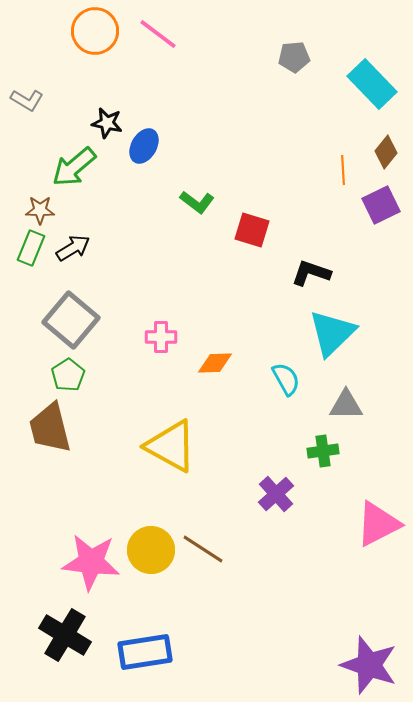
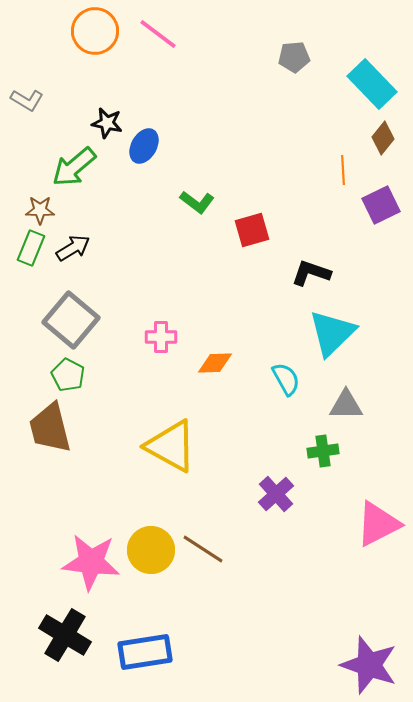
brown diamond: moved 3 px left, 14 px up
red square: rotated 33 degrees counterclockwise
green pentagon: rotated 12 degrees counterclockwise
